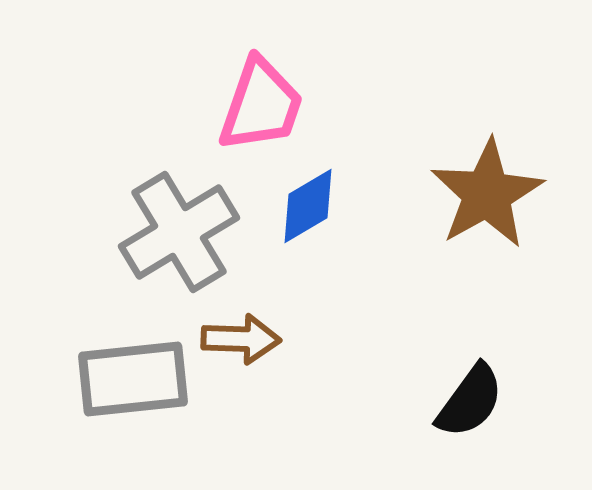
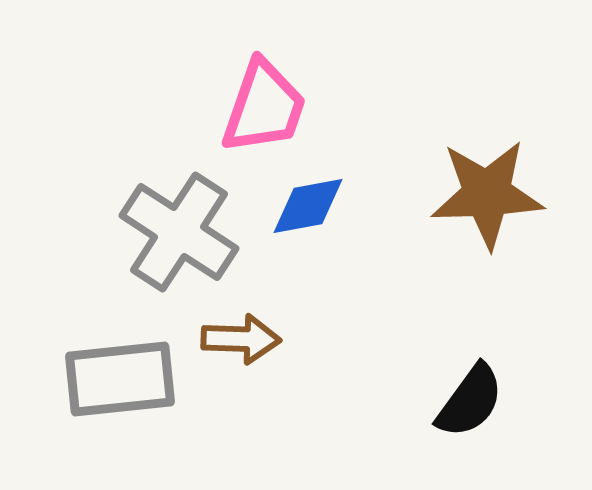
pink trapezoid: moved 3 px right, 2 px down
brown star: rotated 27 degrees clockwise
blue diamond: rotated 20 degrees clockwise
gray cross: rotated 26 degrees counterclockwise
gray rectangle: moved 13 px left
